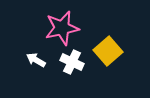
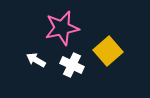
white cross: moved 3 px down
